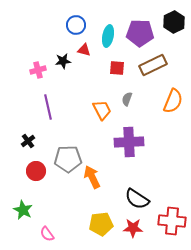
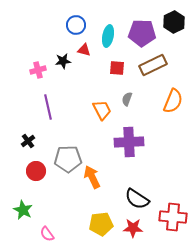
purple pentagon: moved 2 px right
red cross: moved 1 px right, 4 px up
